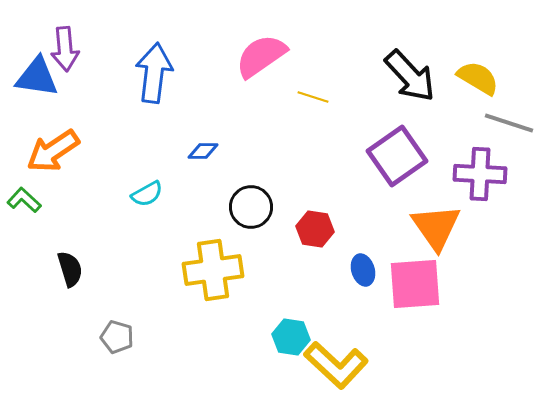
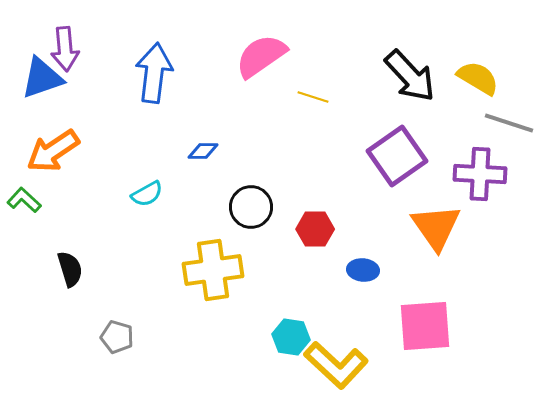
blue triangle: moved 5 px right, 1 px down; rotated 27 degrees counterclockwise
red hexagon: rotated 9 degrees counterclockwise
blue ellipse: rotated 68 degrees counterclockwise
pink square: moved 10 px right, 42 px down
